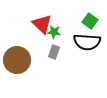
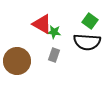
red triangle: rotated 15 degrees counterclockwise
gray rectangle: moved 3 px down
brown circle: moved 1 px down
